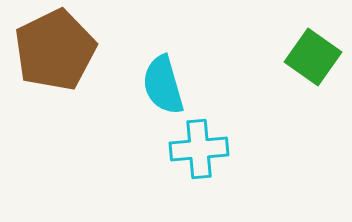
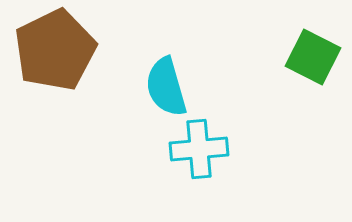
green square: rotated 8 degrees counterclockwise
cyan semicircle: moved 3 px right, 2 px down
